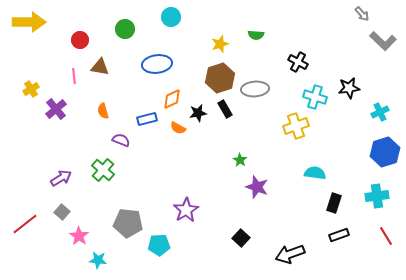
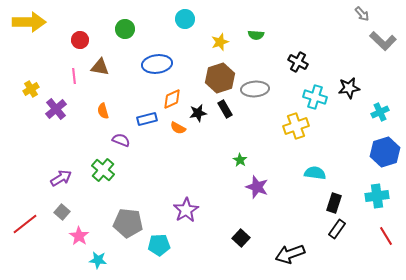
cyan circle at (171, 17): moved 14 px right, 2 px down
yellow star at (220, 44): moved 2 px up
black rectangle at (339, 235): moved 2 px left, 6 px up; rotated 36 degrees counterclockwise
